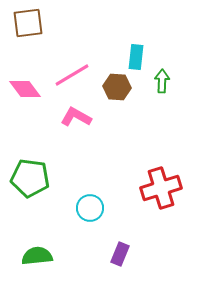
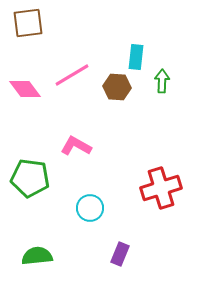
pink L-shape: moved 29 px down
